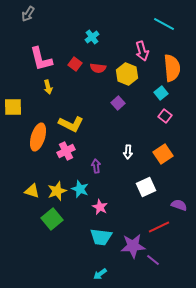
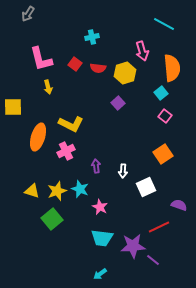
cyan cross: rotated 24 degrees clockwise
yellow hexagon: moved 2 px left, 1 px up; rotated 20 degrees clockwise
white arrow: moved 5 px left, 19 px down
cyan trapezoid: moved 1 px right, 1 px down
